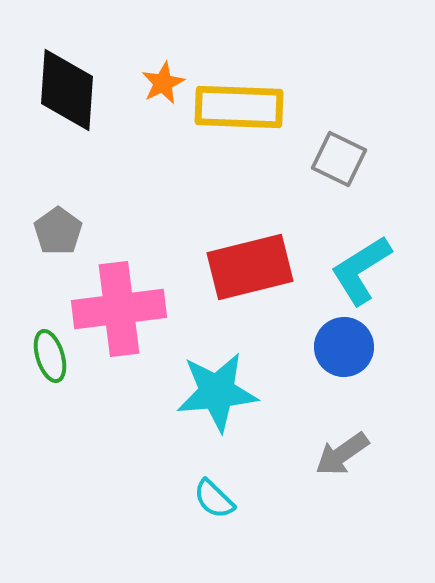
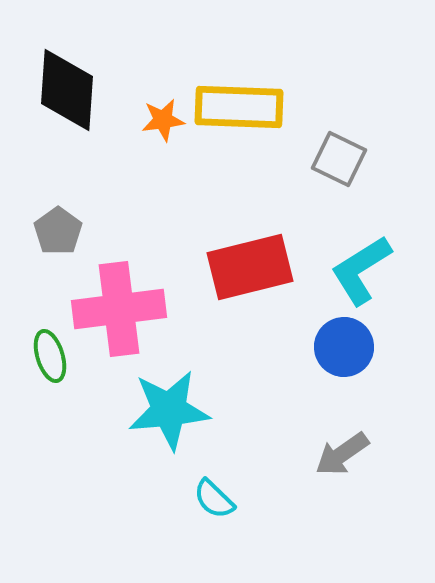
orange star: moved 37 px down; rotated 18 degrees clockwise
cyan star: moved 48 px left, 18 px down
